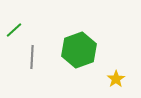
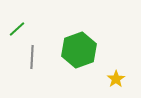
green line: moved 3 px right, 1 px up
